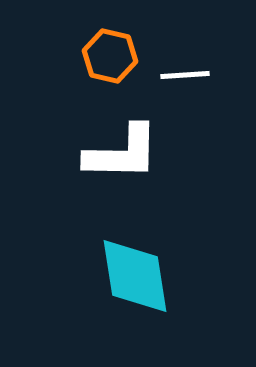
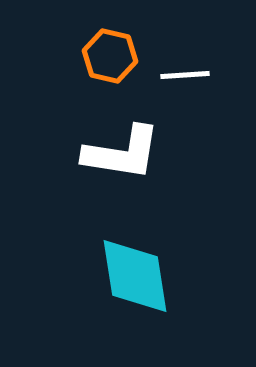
white L-shape: rotated 8 degrees clockwise
